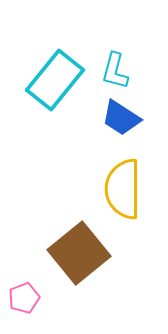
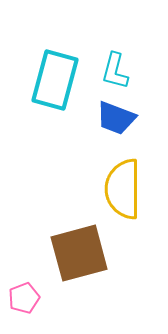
cyan rectangle: rotated 24 degrees counterclockwise
blue trapezoid: moved 5 px left; rotated 12 degrees counterclockwise
brown square: rotated 24 degrees clockwise
